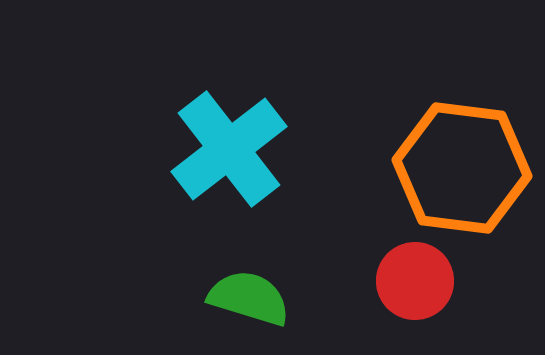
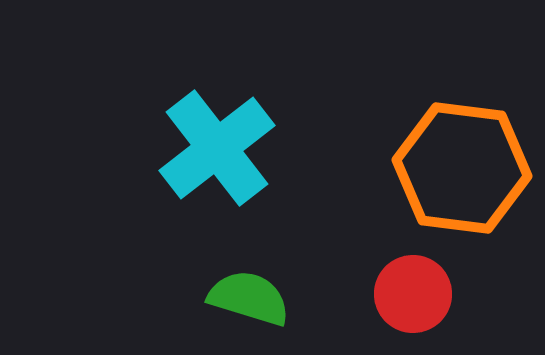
cyan cross: moved 12 px left, 1 px up
red circle: moved 2 px left, 13 px down
